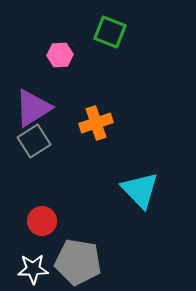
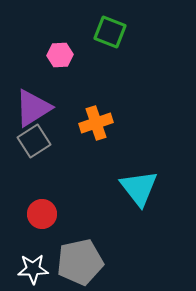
cyan triangle: moved 1 px left, 2 px up; rotated 6 degrees clockwise
red circle: moved 7 px up
gray pentagon: moved 2 px right; rotated 21 degrees counterclockwise
